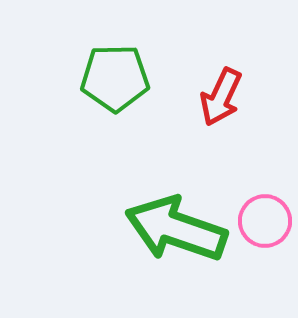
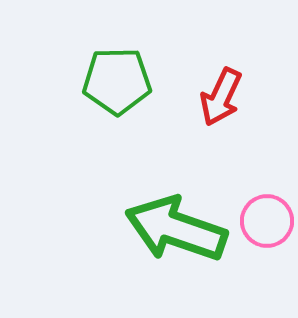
green pentagon: moved 2 px right, 3 px down
pink circle: moved 2 px right
